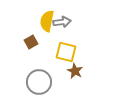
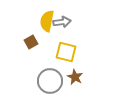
brown star: moved 6 px down
gray circle: moved 11 px right, 1 px up
